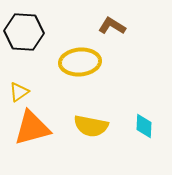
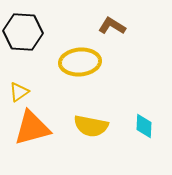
black hexagon: moved 1 px left
